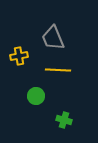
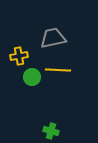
gray trapezoid: rotated 100 degrees clockwise
green circle: moved 4 px left, 19 px up
green cross: moved 13 px left, 11 px down
